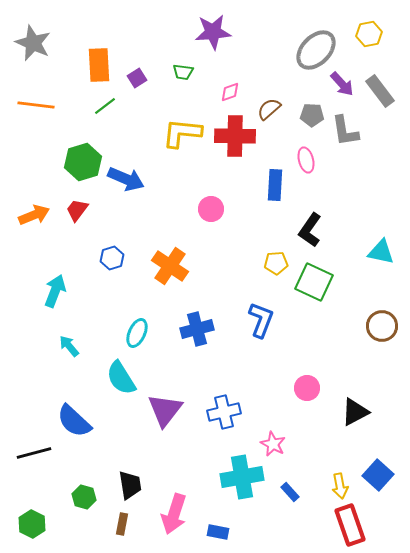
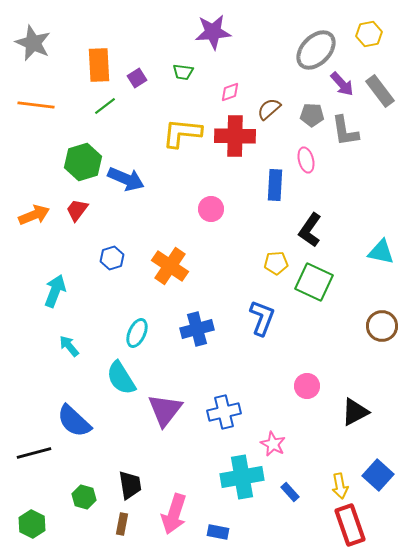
blue L-shape at (261, 320): moved 1 px right, 2 px up
pink circle at (307, 388): moved 2 px up
